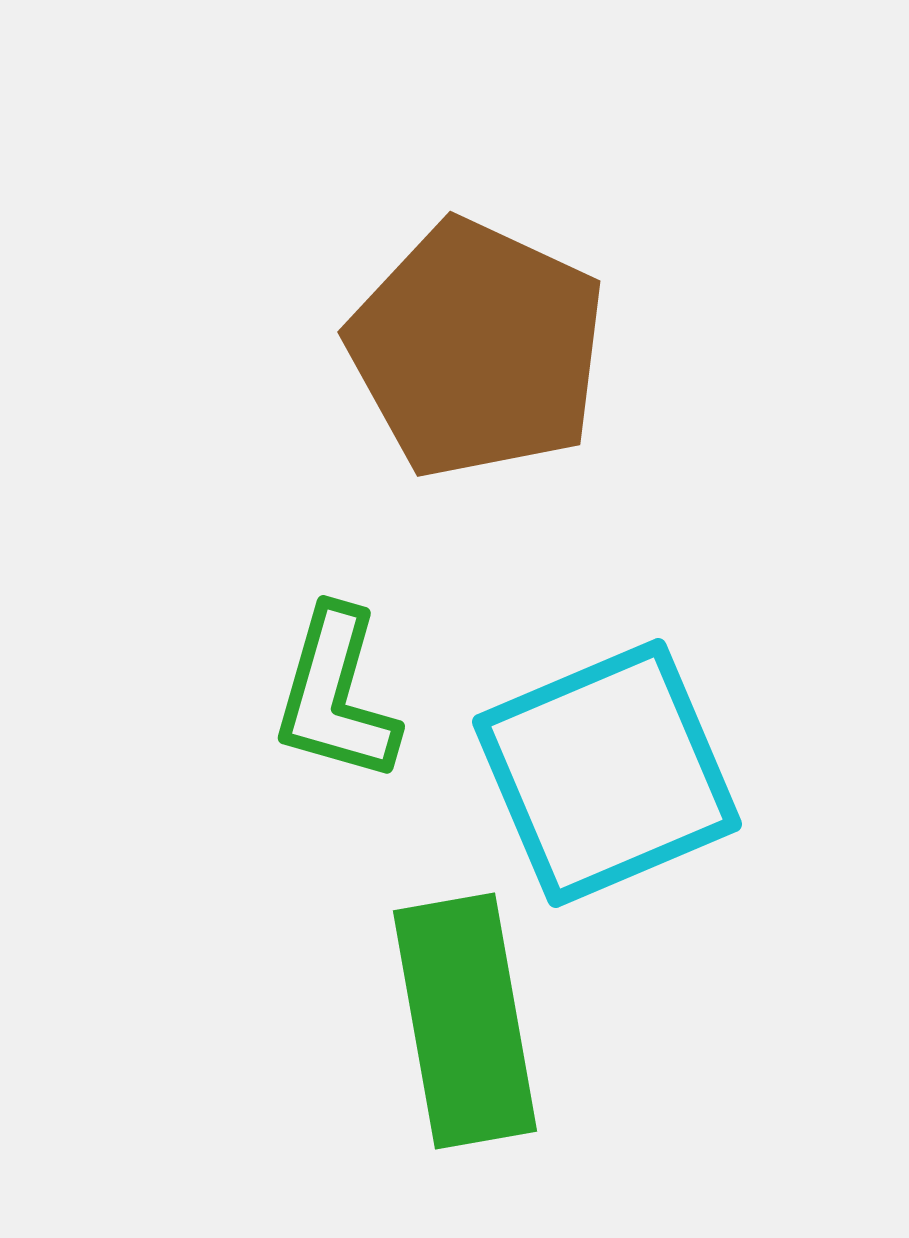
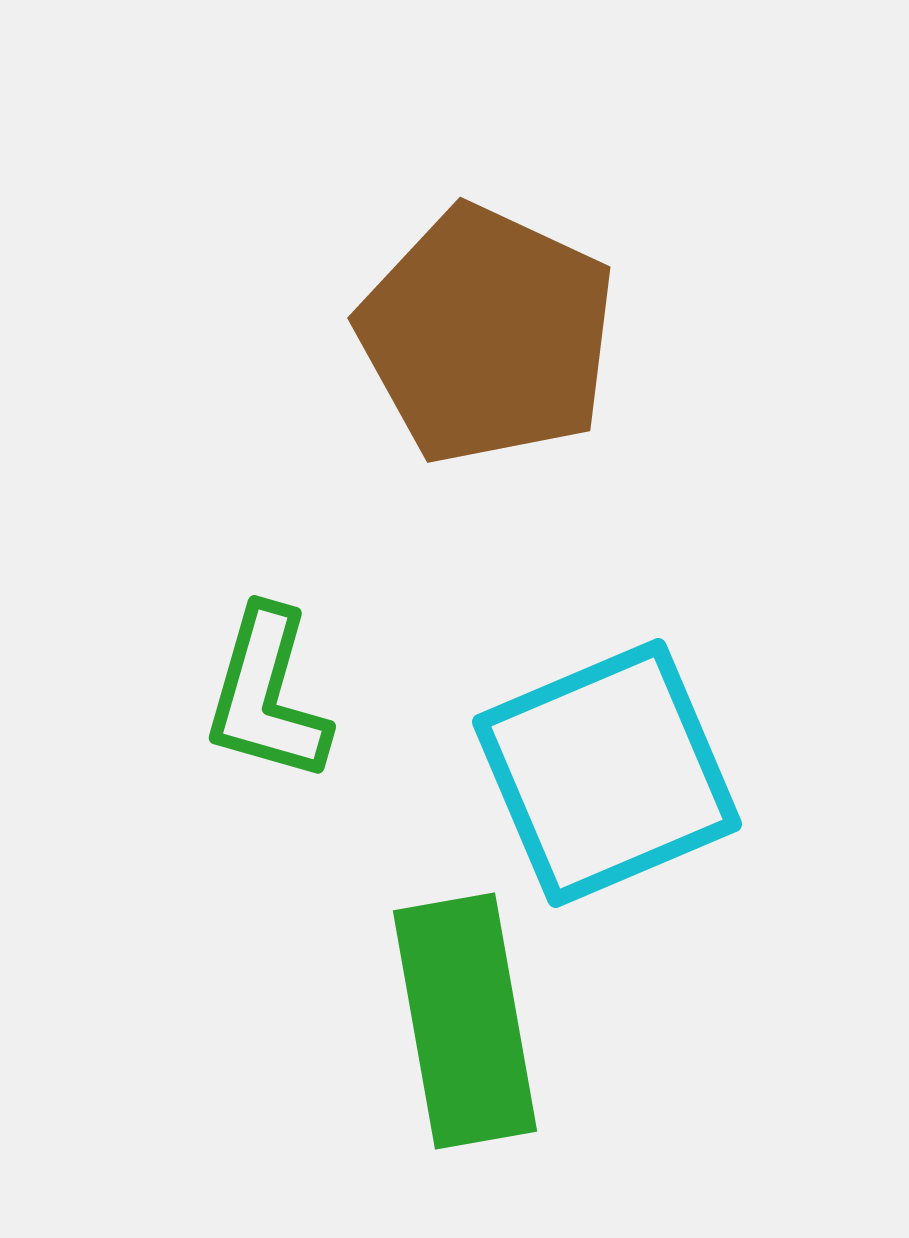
brown pentagon: moved 10 px right, 14 px up
green L-shape: moved 69 px left
